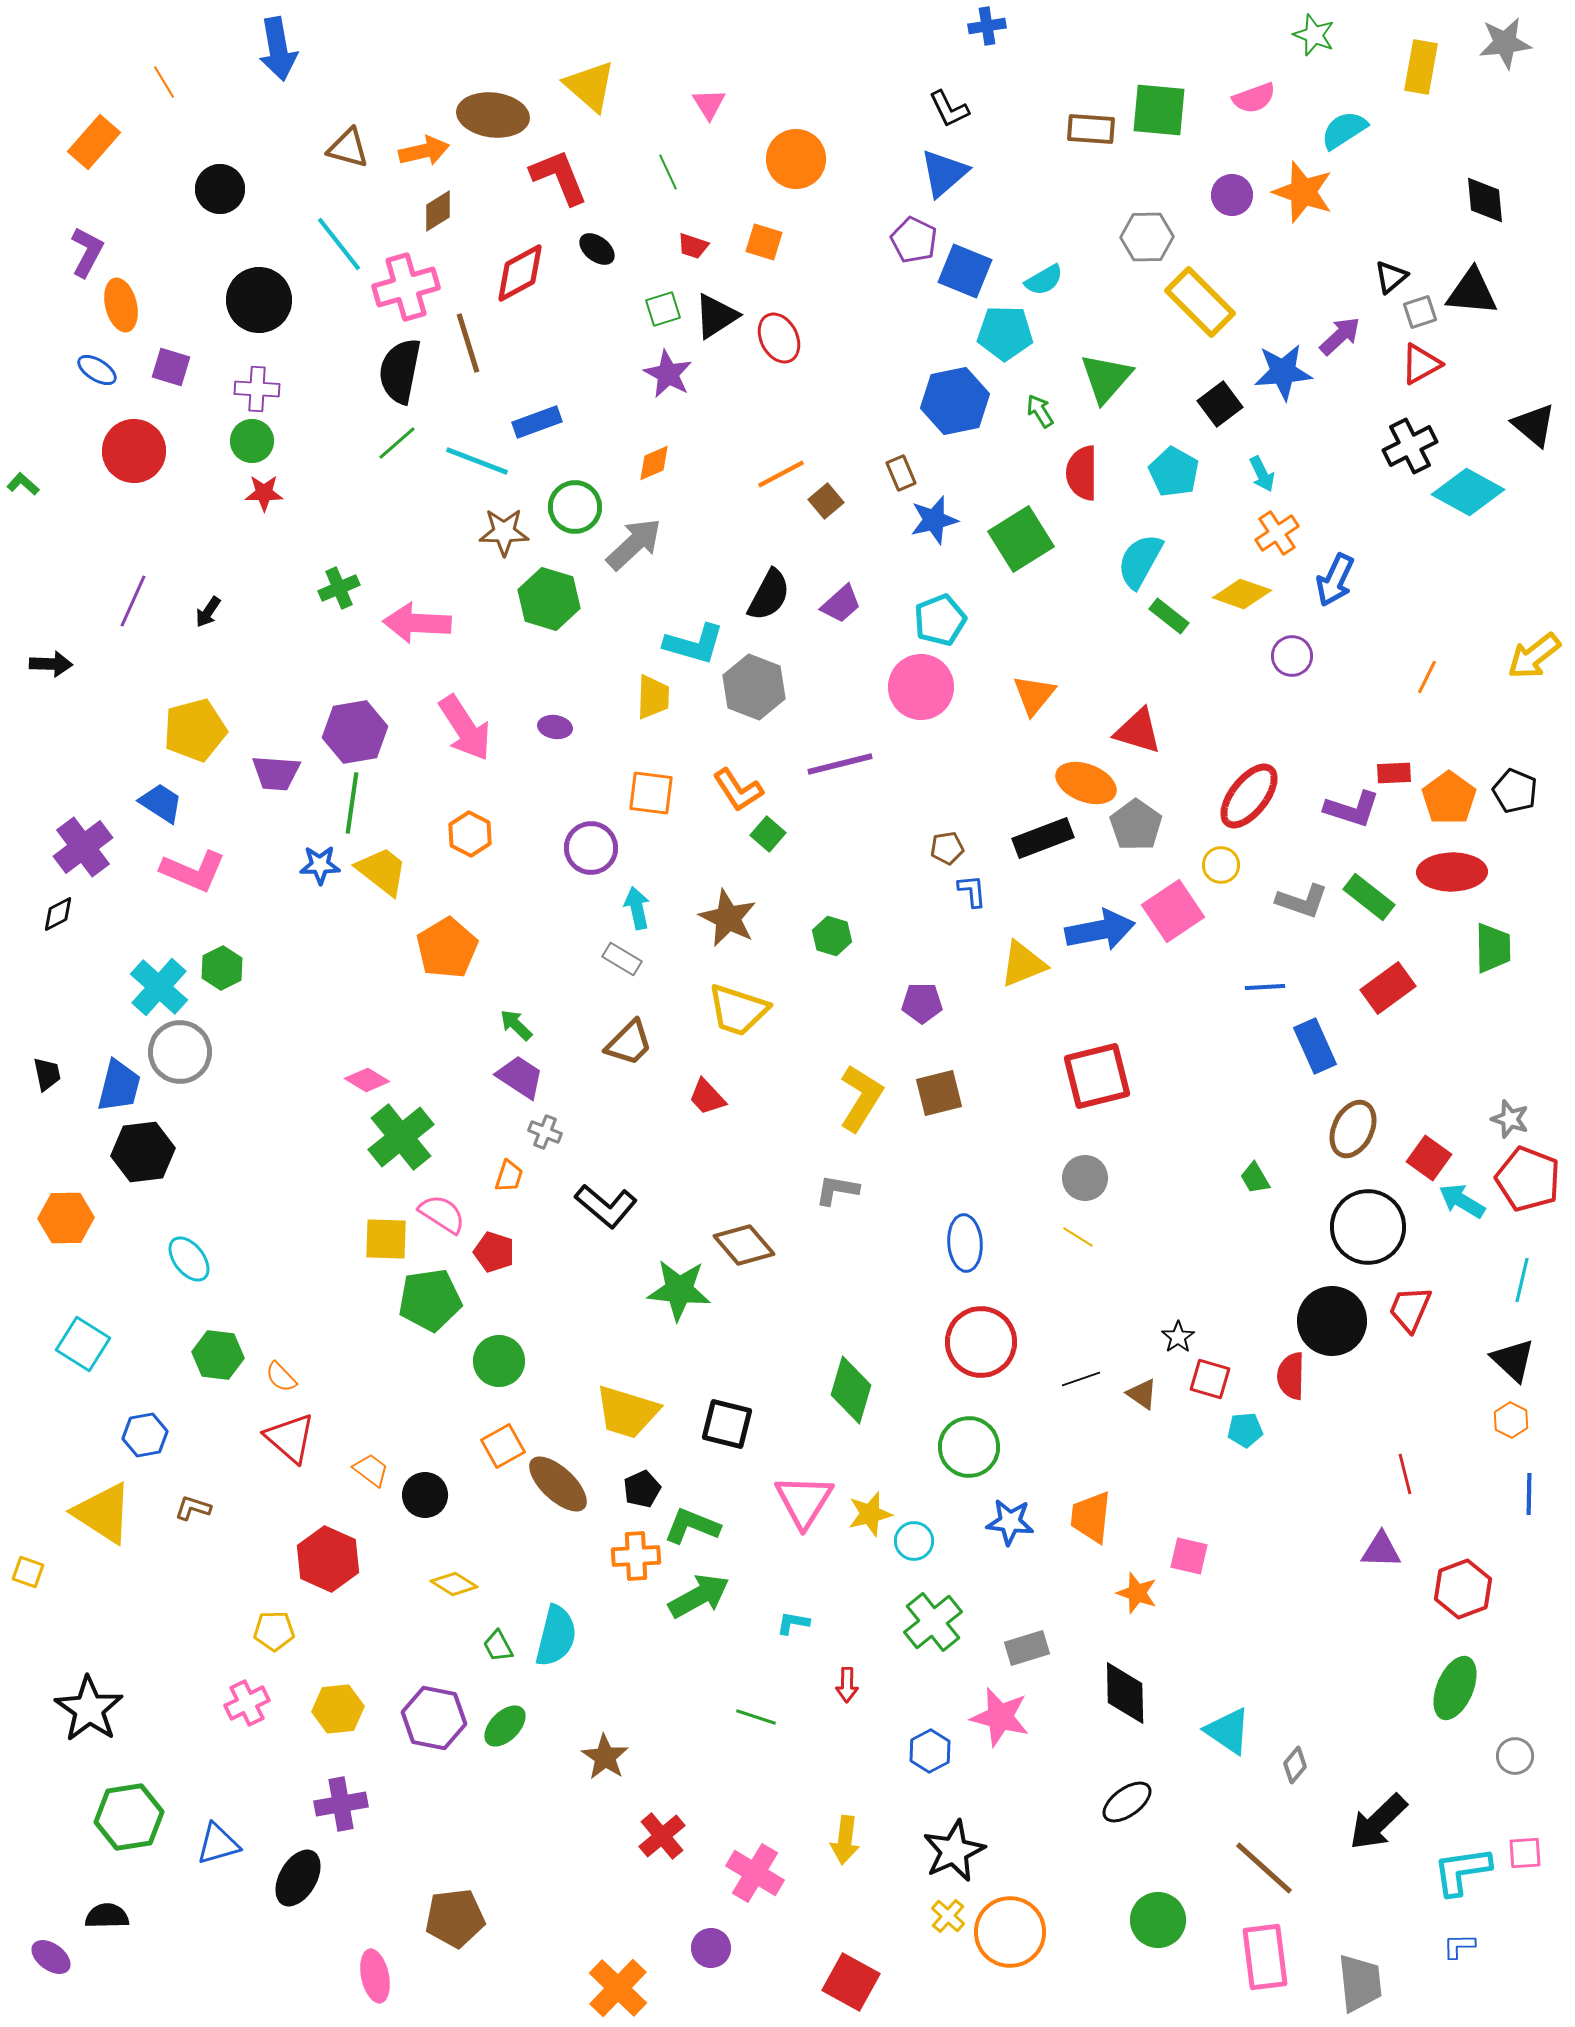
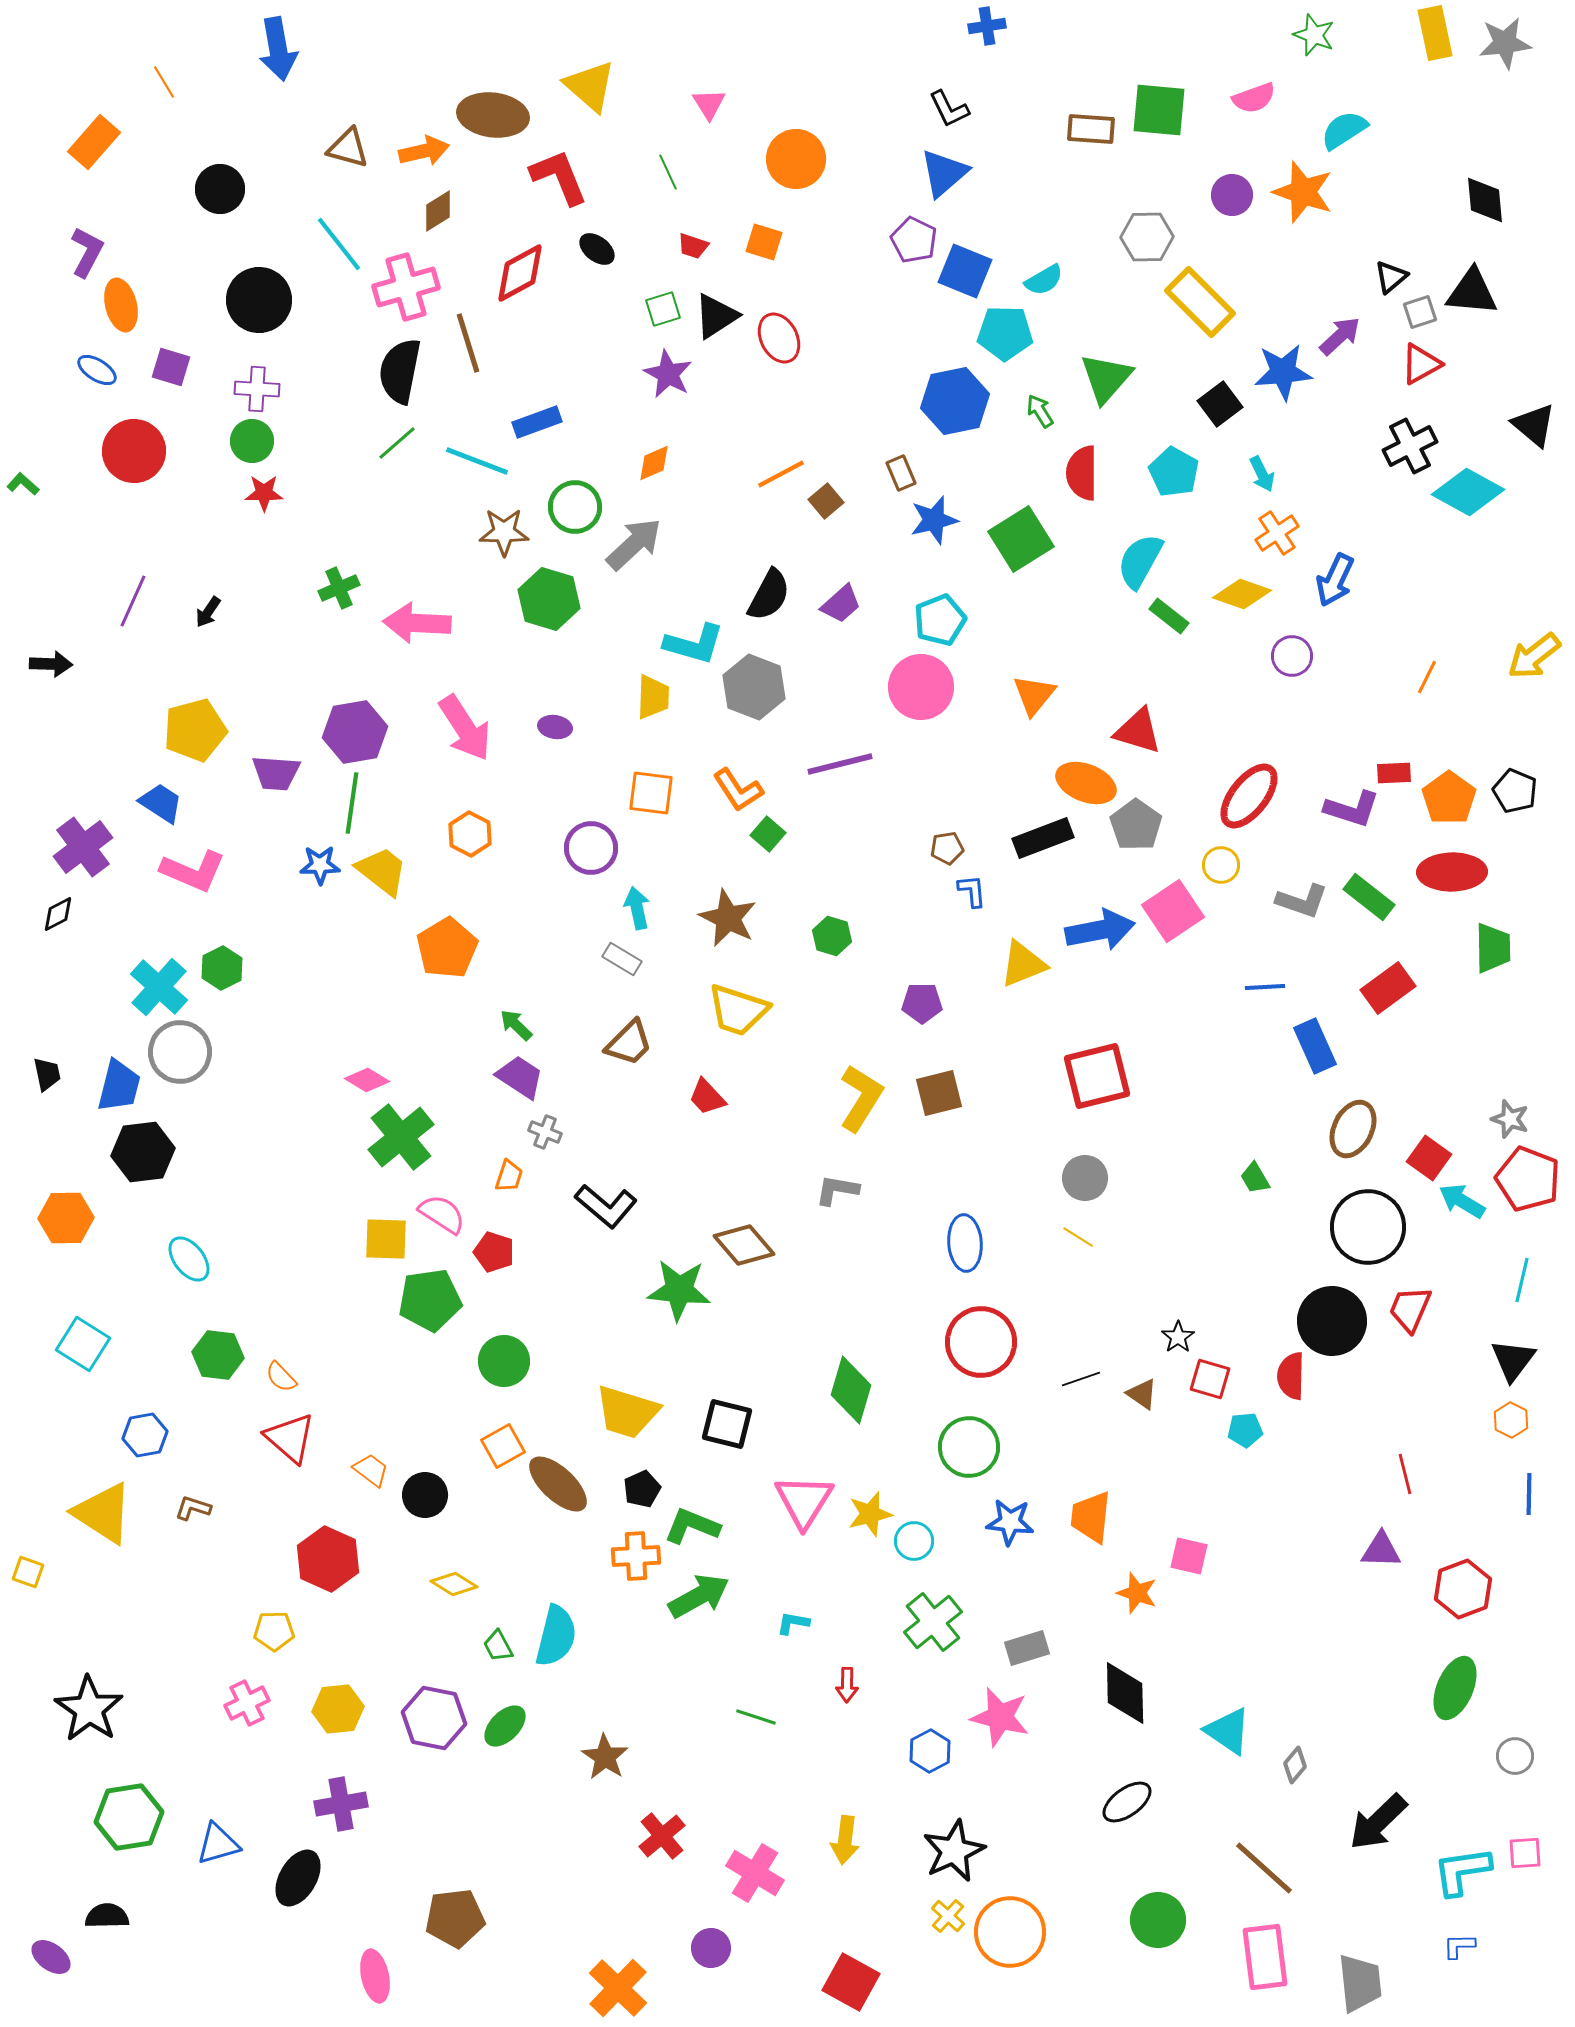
yellow rectangle at (1421, 67): moved 14 px right, 34 px up; rotated 22 degrees counterclockwise
black triangle at (1513, 1360): rotated 24 degrees clockwise
green circle at (499, 1361): moved 5 px right
